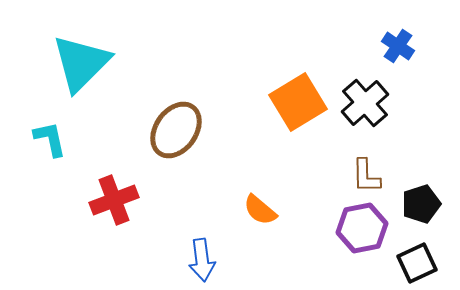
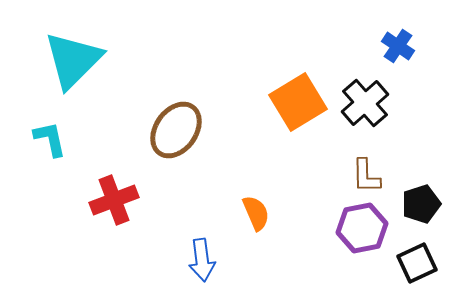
cyan triangle: moved 8 px left, 3 px up
orange semicircle: moved 4 px left, 3 px down; rotated 153 degrees counterclockwise
